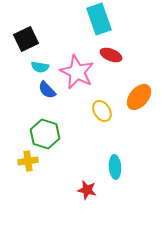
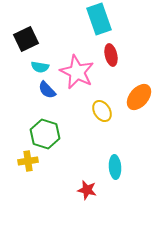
red ellipse: rotated 55 degrees clockwise
